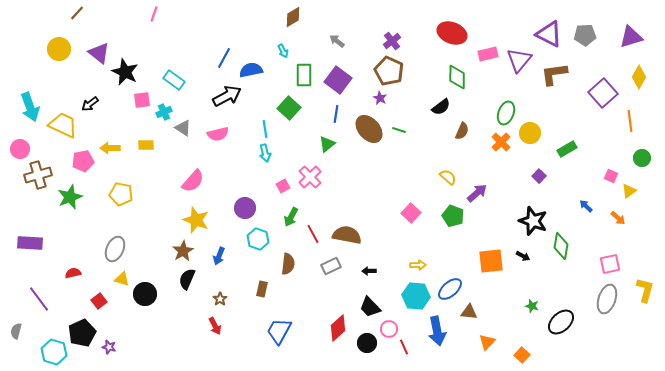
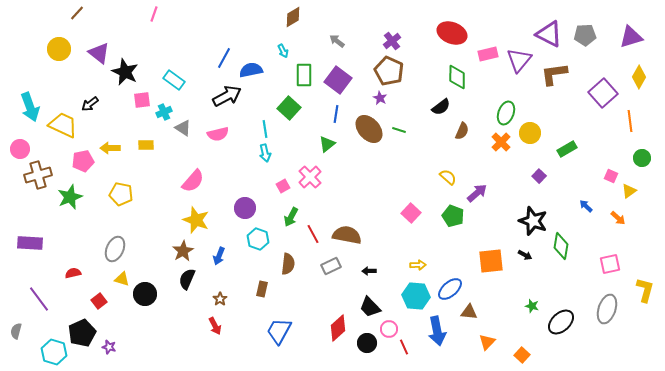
black arrow at (523, 256): moved 2 px right, 1 px up
gray ellipse at (607, 299): moved 10 px down
